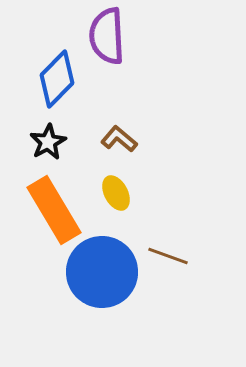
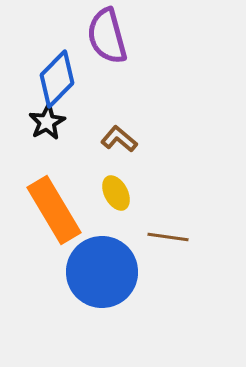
purple semicircle: rotated 12 degrees counterclockwise
black star: moved 1 px left, 20 px up
brown line: moved 19 px up; rotated 12 degrees counterclockwise
